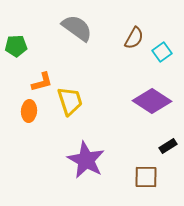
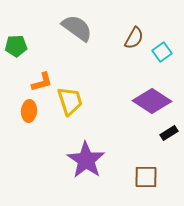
black rectangle: moved 1 px right, 13 px up
purple star: rotated 6 degrees clockwise
